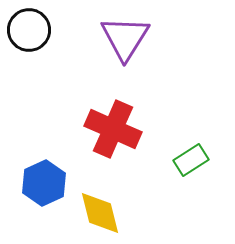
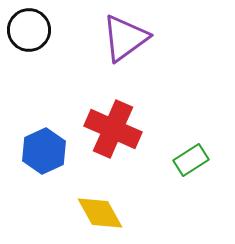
purple triangle: rotated 22 degrees clockwise
blue hexagon: moved 32 px up
yellow diamond: rotated 15 degrees counterclockwise
